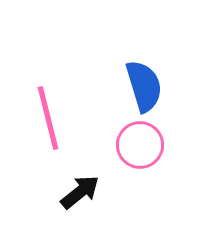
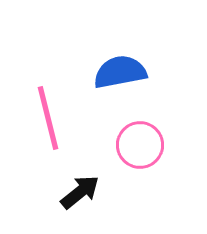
blue semicircle: moved 24 px left, 14 px up; rotated 84 degrees counterclockwise
